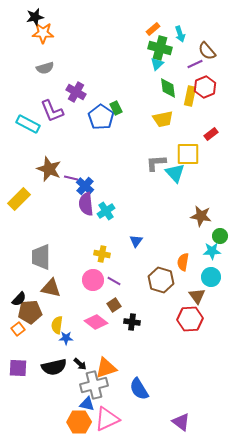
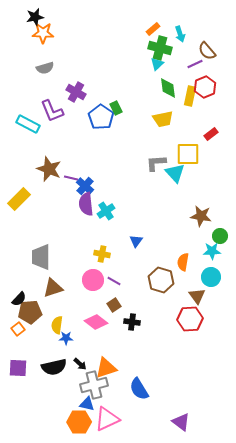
brown triangle at (51, 288): moved 2 px right; rotated 30 degrees counterclockwise
